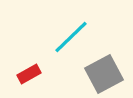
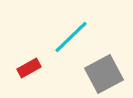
red rectangle: moved 6 px up
